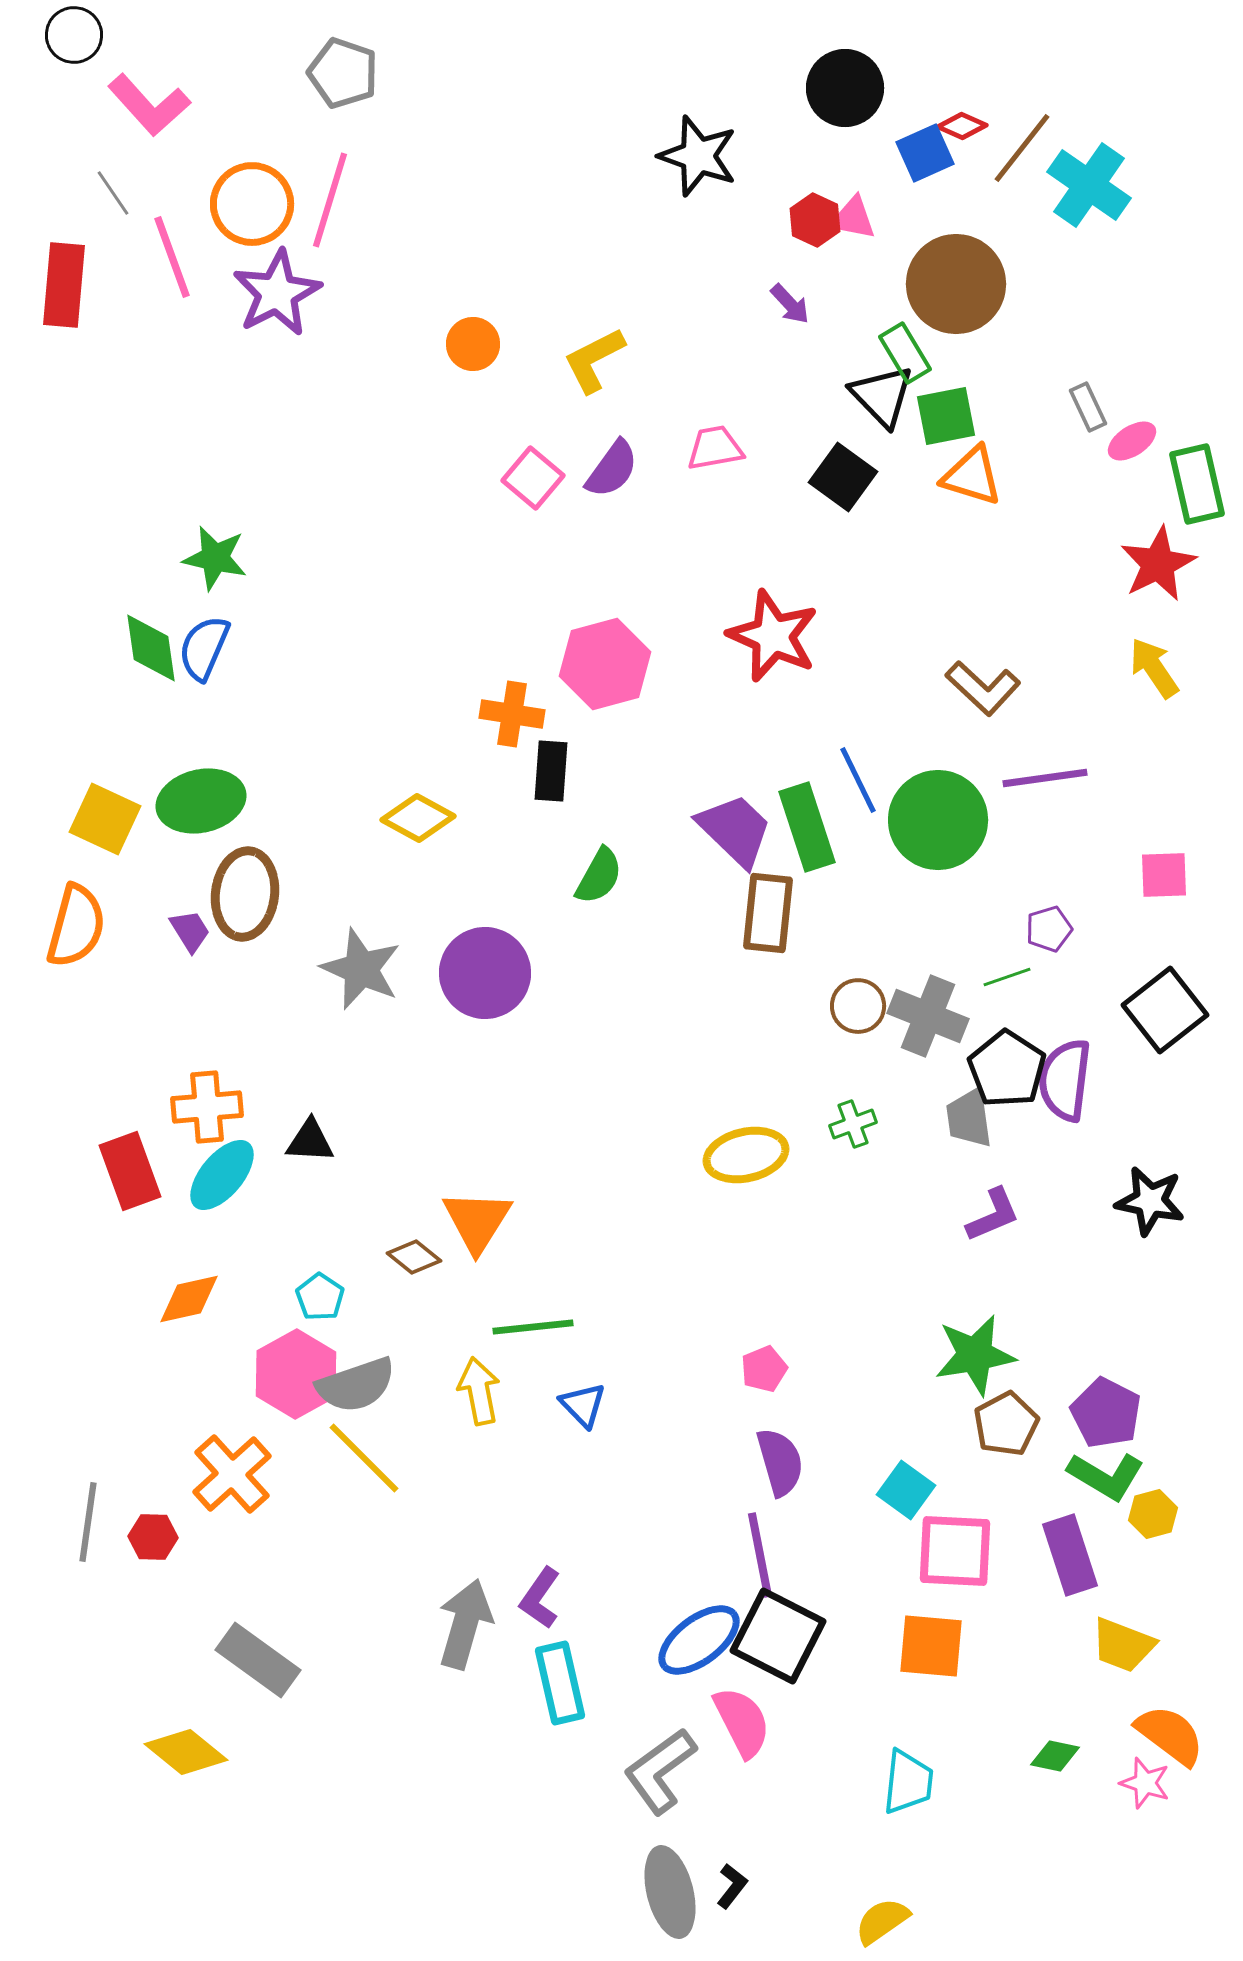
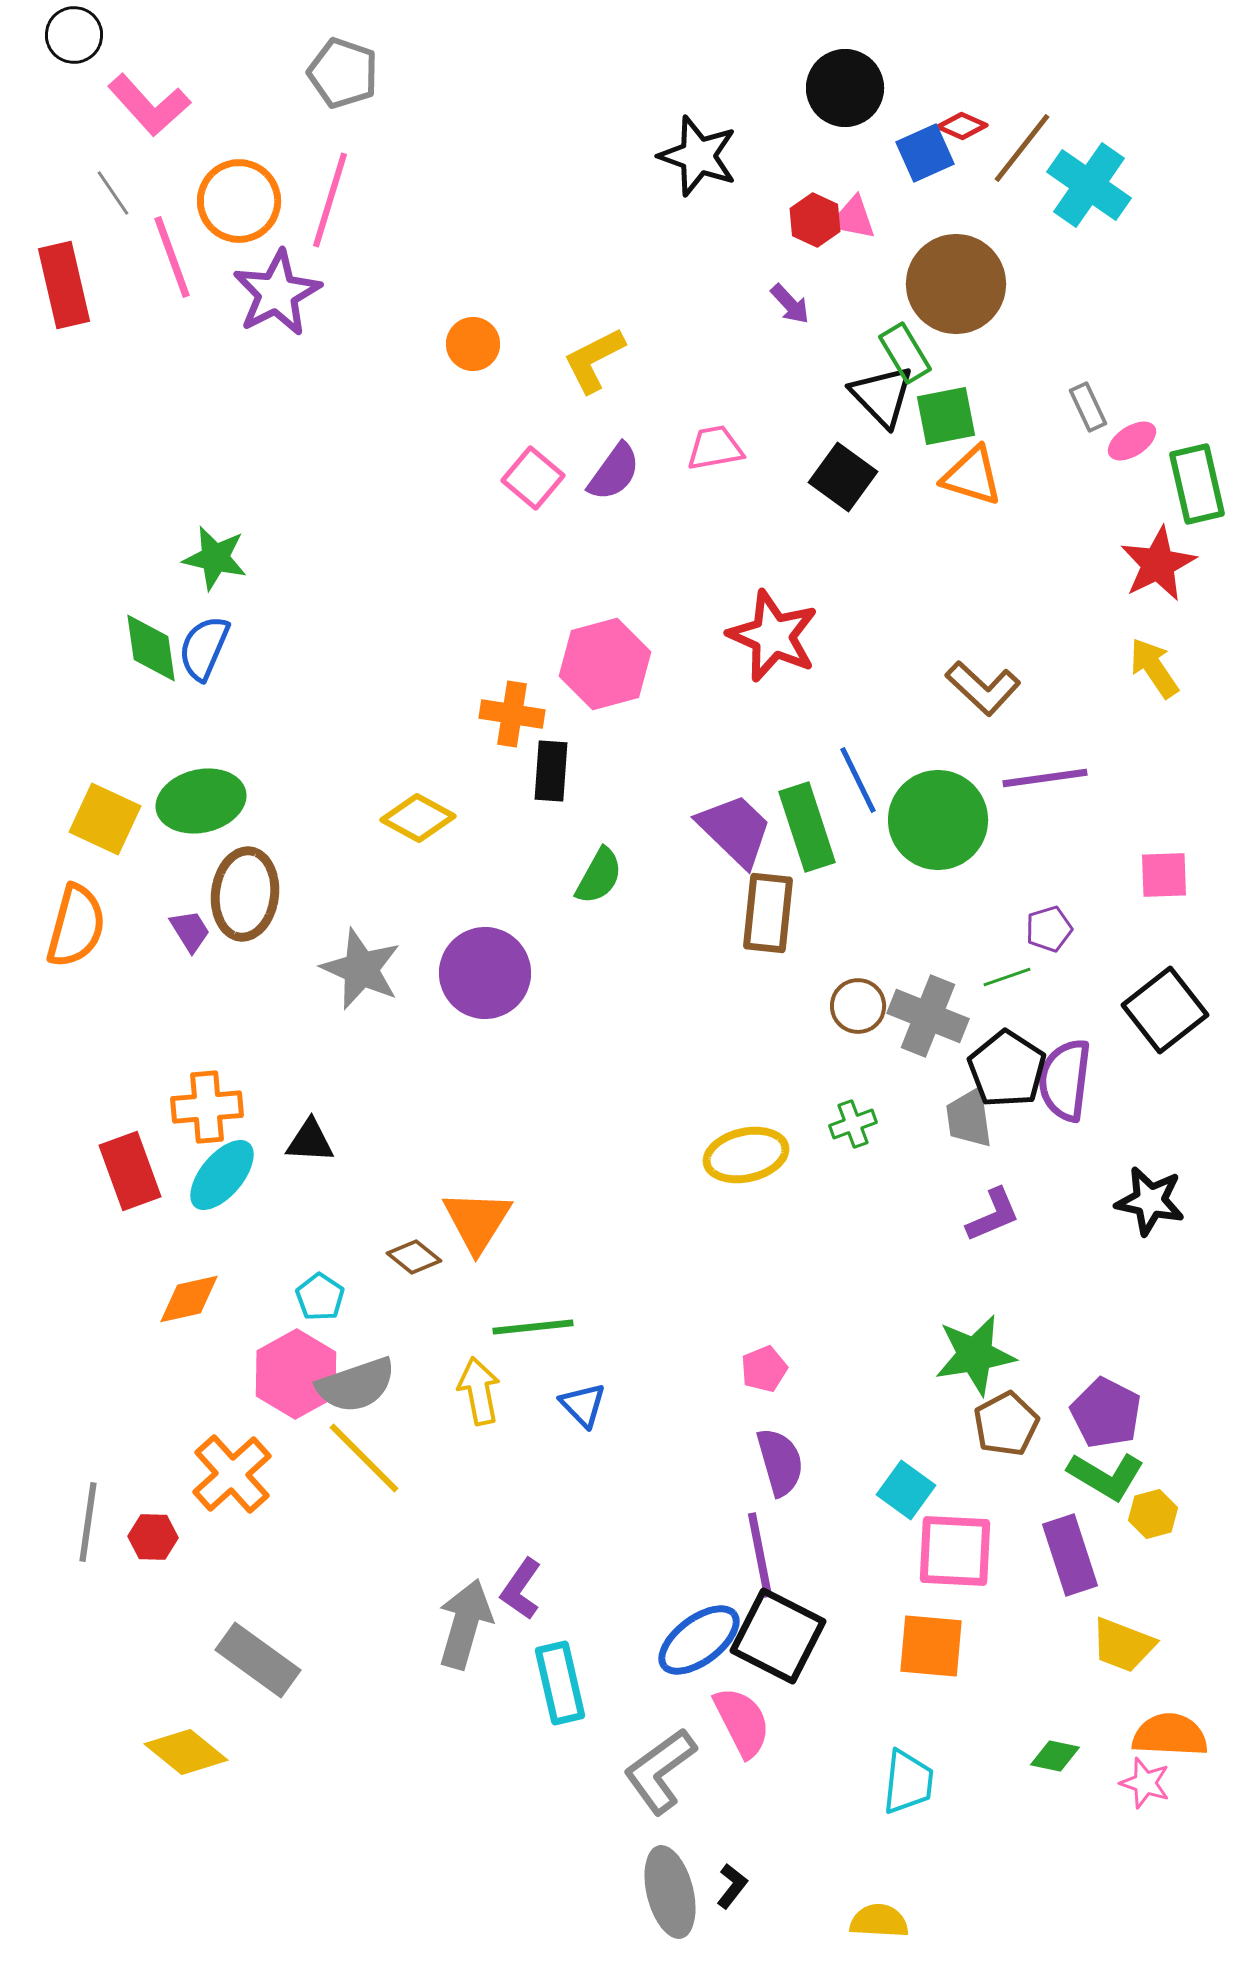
orange circle at (252, 204): moved 13 px left, 3 px up
red rectangle at (64, 285): rotated 18 degrees counterclockwise
purple semicircle at (612, 469): moved 2 px right, 3 px down
purple L-shape at (540, 1598): moved 19 px left, 9 px up
orange semicircle at (1170, 1735): rotated 34 degrees counterclockwise
yellow semicircle at (882, 1921): moved 3 px left; rotated 38 degrees clockwise
